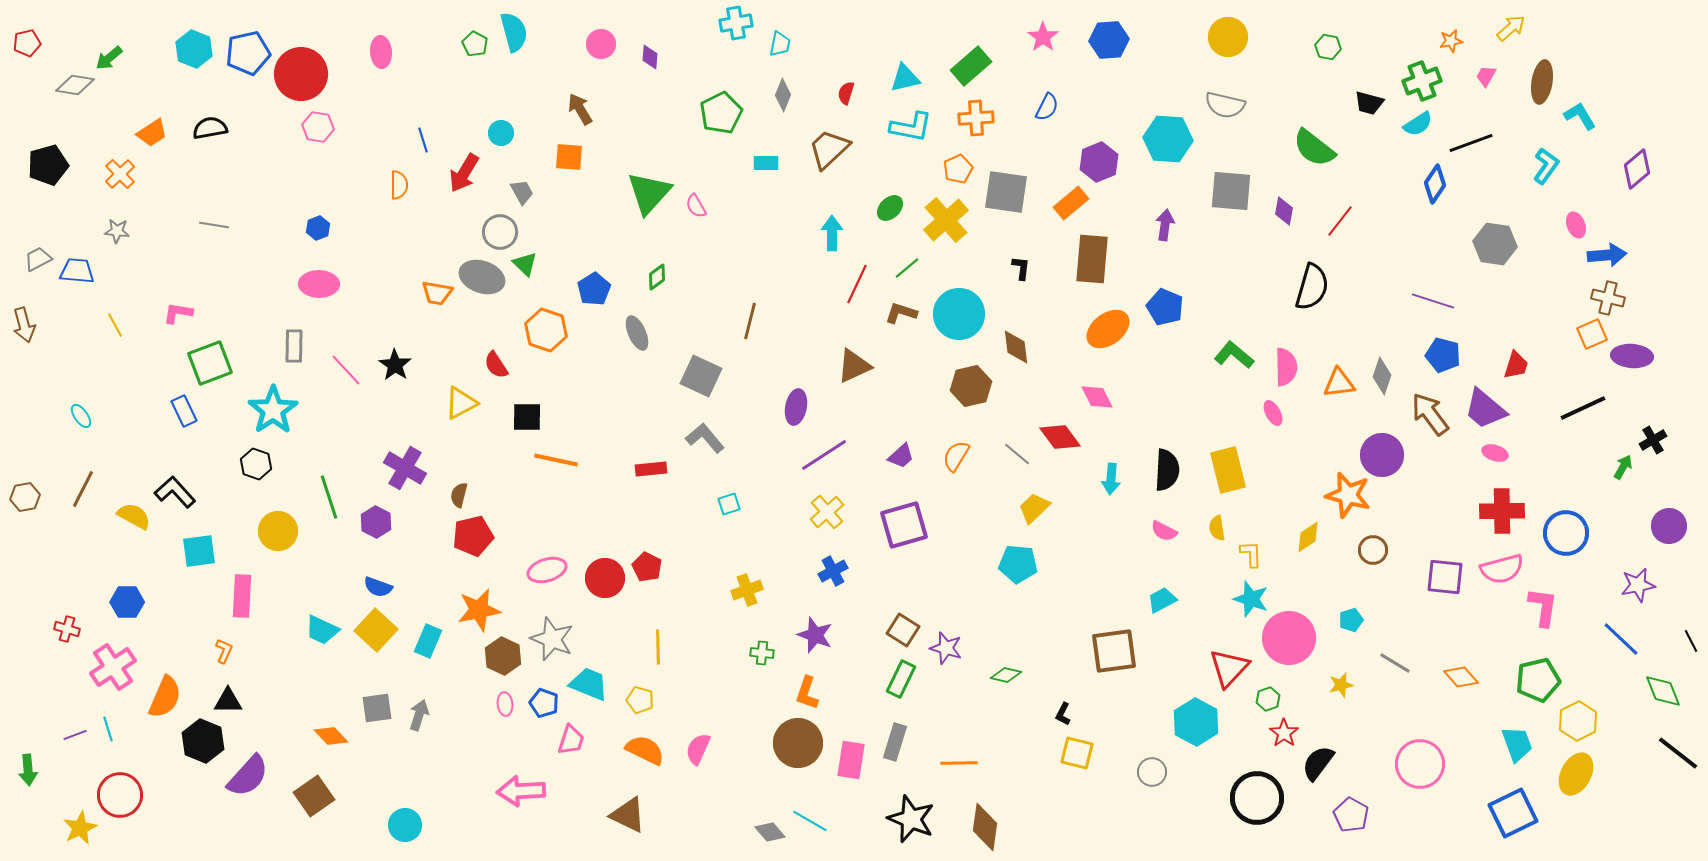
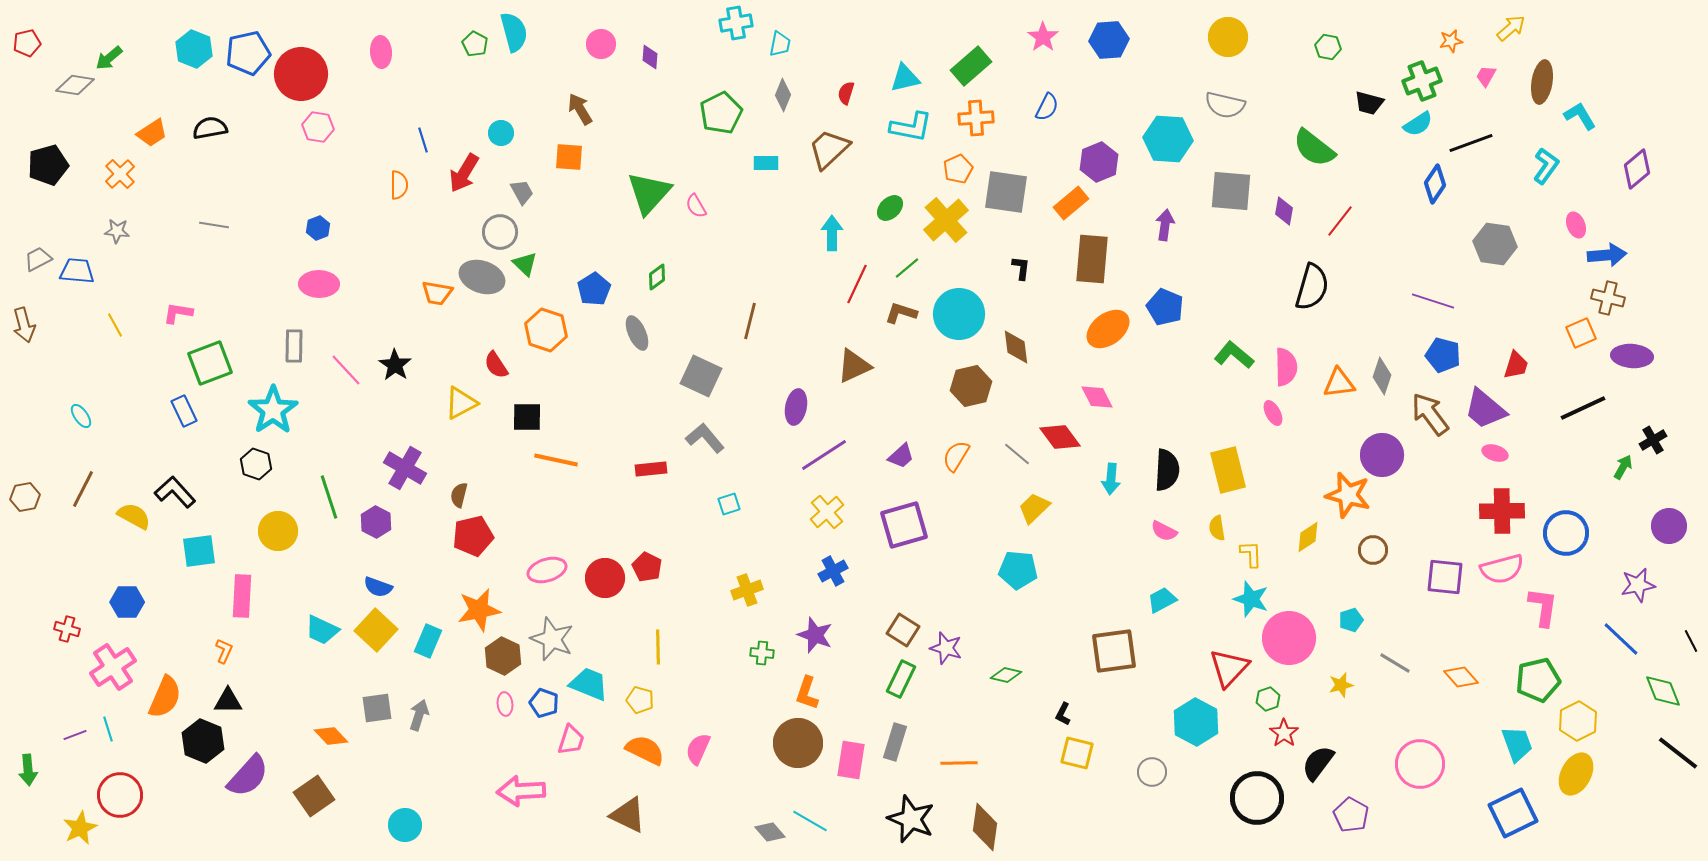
orange square at (1592, 334): moved 11 px left, 1 px up
cyan pentagon at (1018, 564): moved 6 px down
